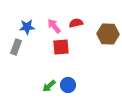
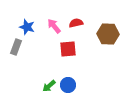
blue star: rotated 21 degrees clockwise
red square: moved 7 px right, 2 px down
